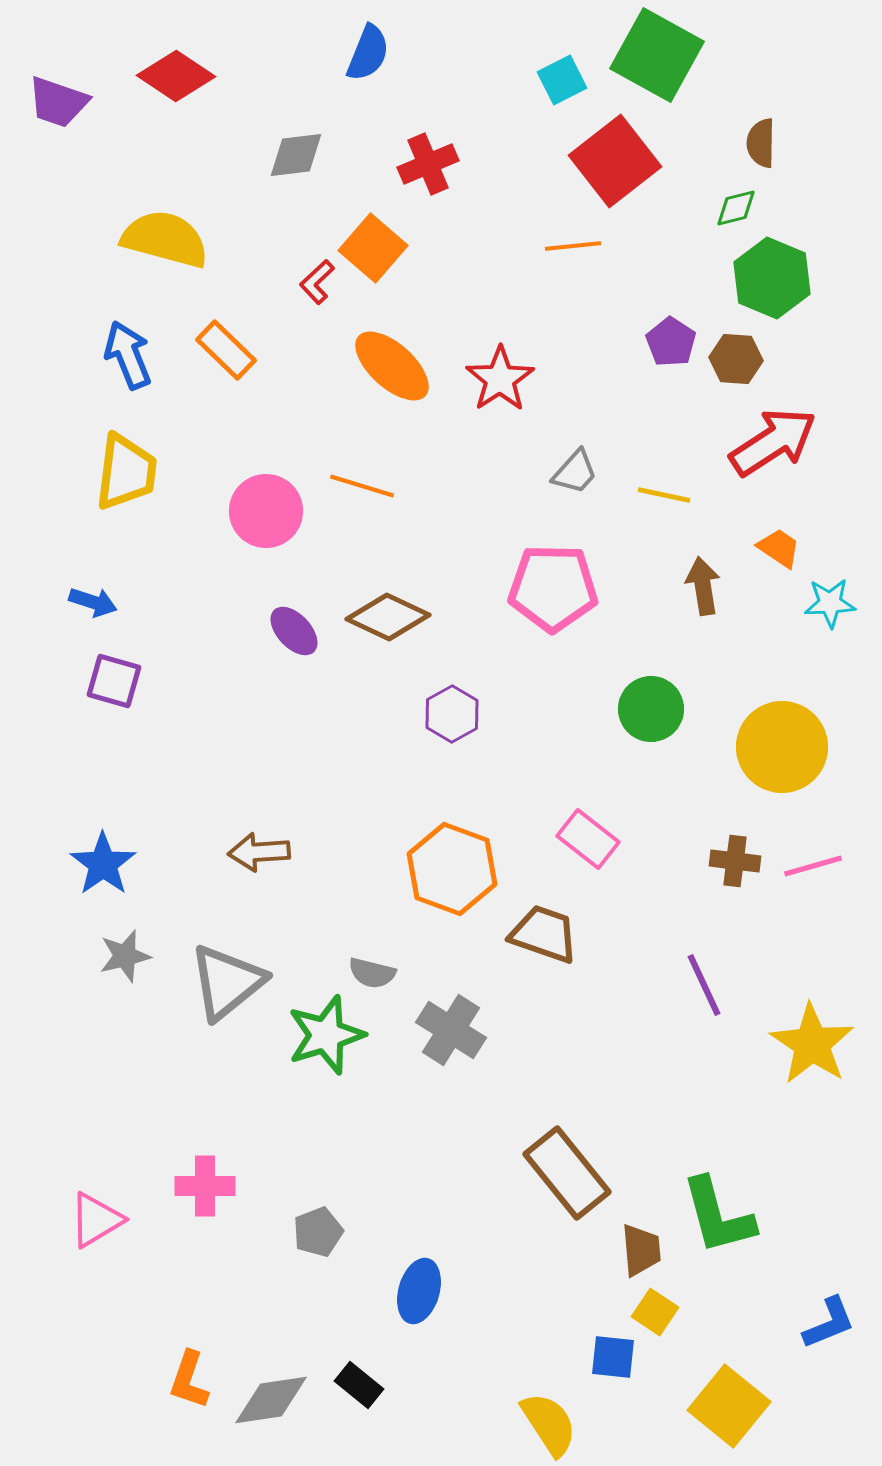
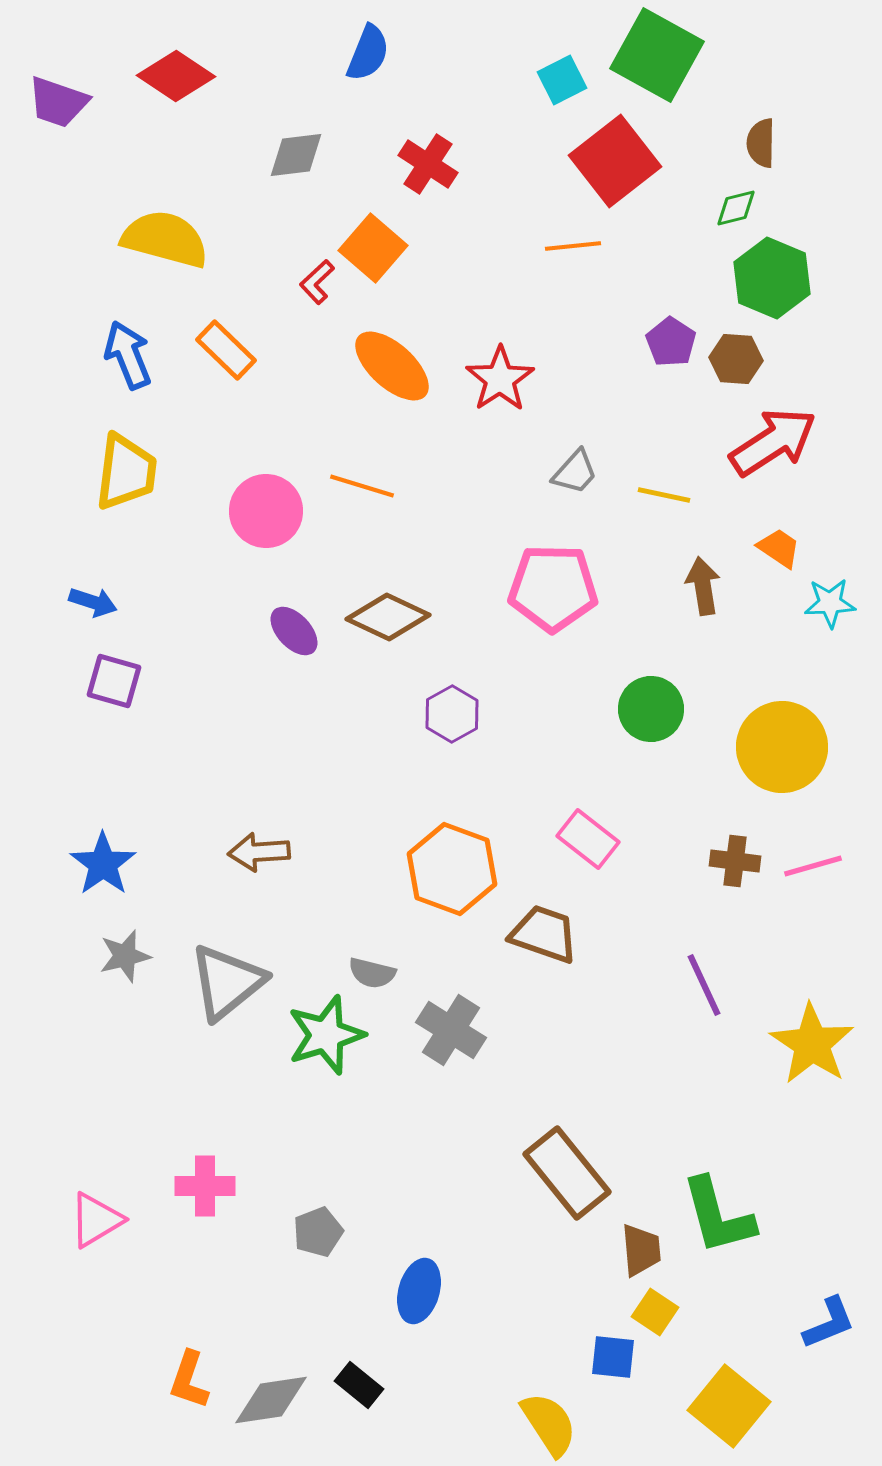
red cross at (428, 164): rotated 34 degrees counterclockwise
